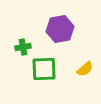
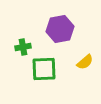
yellow semicircle: moved 7 px up
